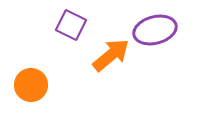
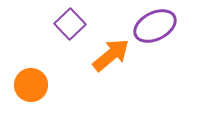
purple square: moved 1 px left, 1 px up; rotated 20 degrees clockwise
purple ellipse: moved 4 px up; rotated 12 degrees counterclockwise
